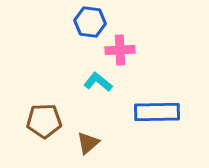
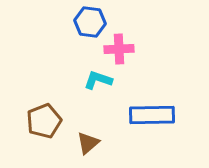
pink cross: moved 1 px left, 1 px up
cyan L-shape: moved 2 px up; rotated 20 degrees counterclockwise
blue rectangle: moved 5 px left, 3 px down
brown pentagon: rotated 20 degrees counterclockwise
